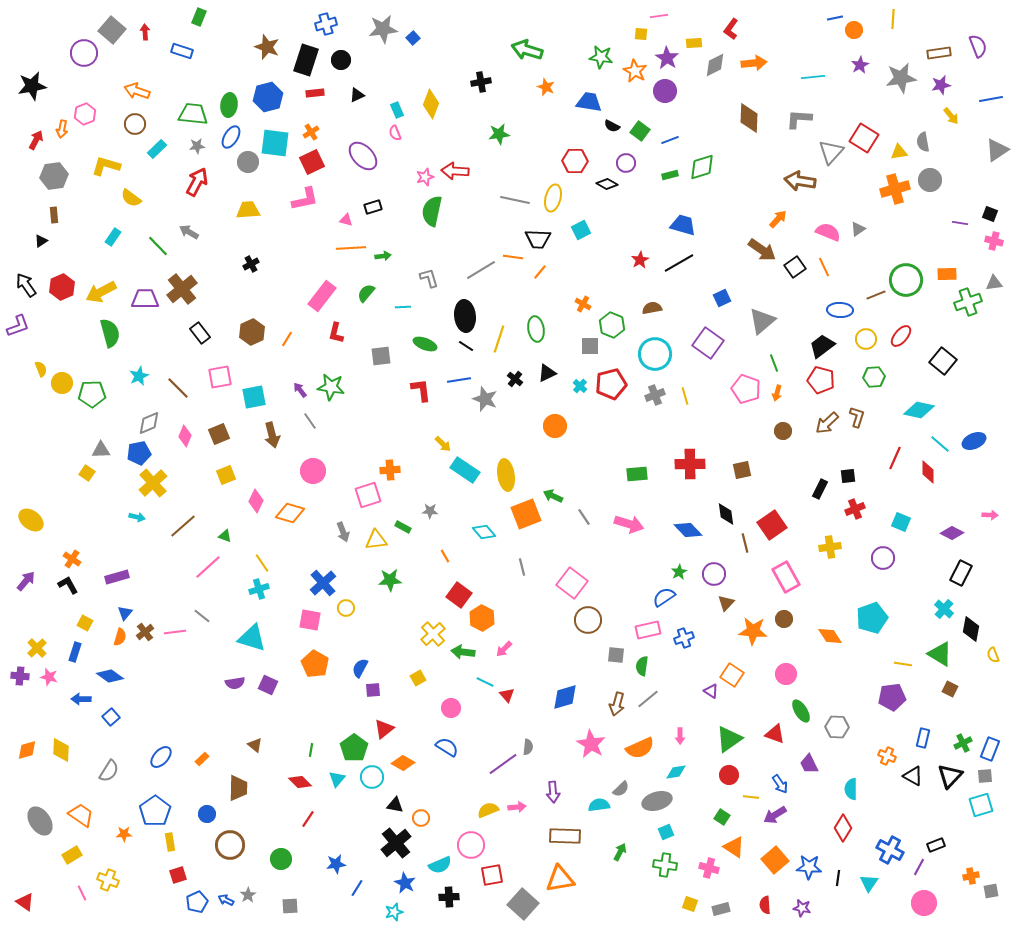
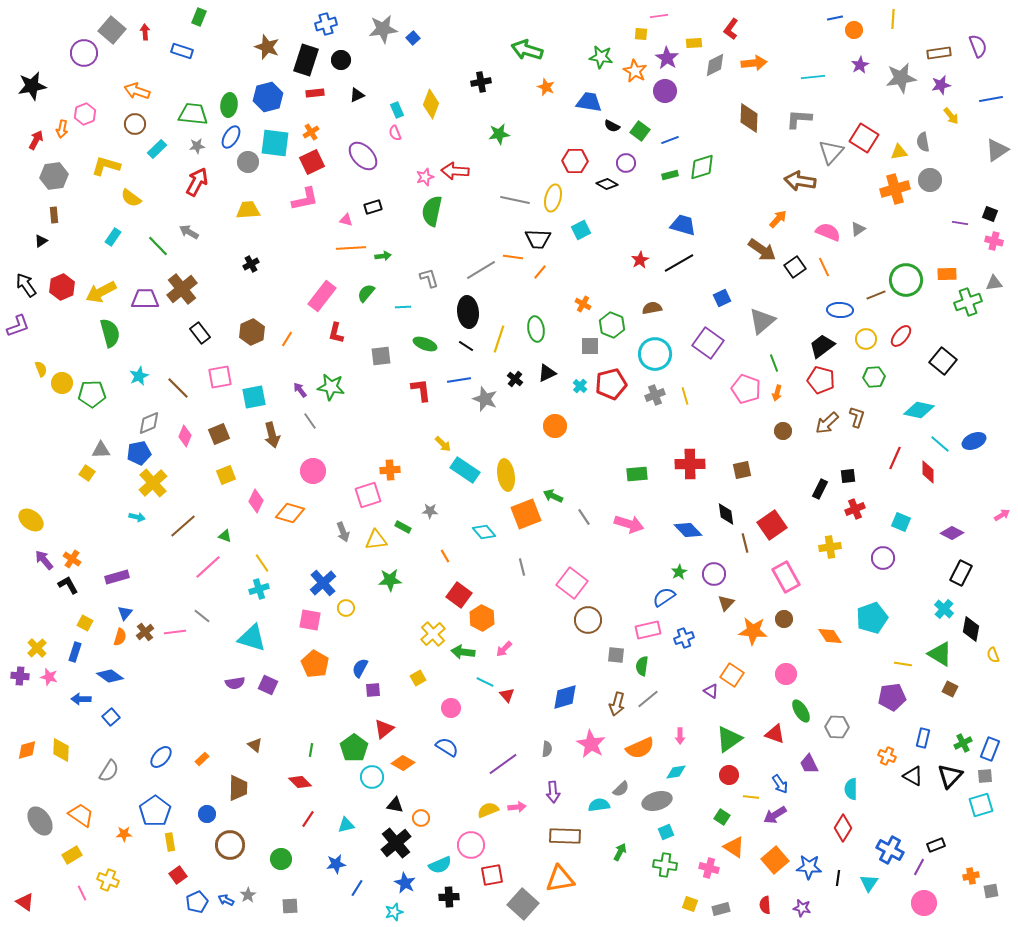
black ellipse at (465, 316): moved 3 px right, 4 px up
pink arrow at (990, 515): moved 12 px right; rotated 35 degrees counterclockwise
purple arrow at (26, 581): moved 18 px right, 21 px up; rotated 80 degrees counterclockwise
gray semicircle at (528, 747): moved 19 px right, 2 px down
cyan triangle at (337, 779): moved 9 px right, 46 px down; rotated 36 degrees clockwise
red square at (178, 875): rotated 18 degrees counterclockwise
